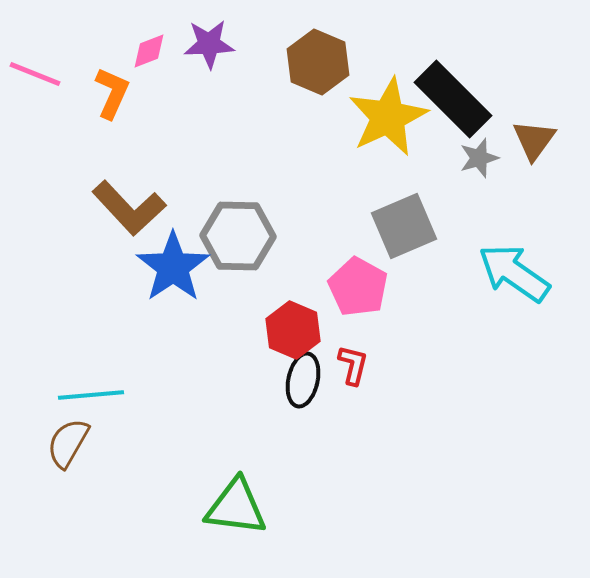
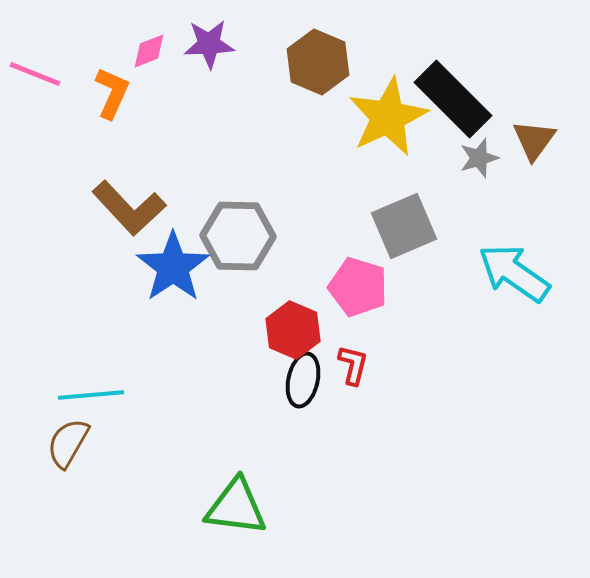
pink pentagon: rotated 12 degrees counterclockwise
